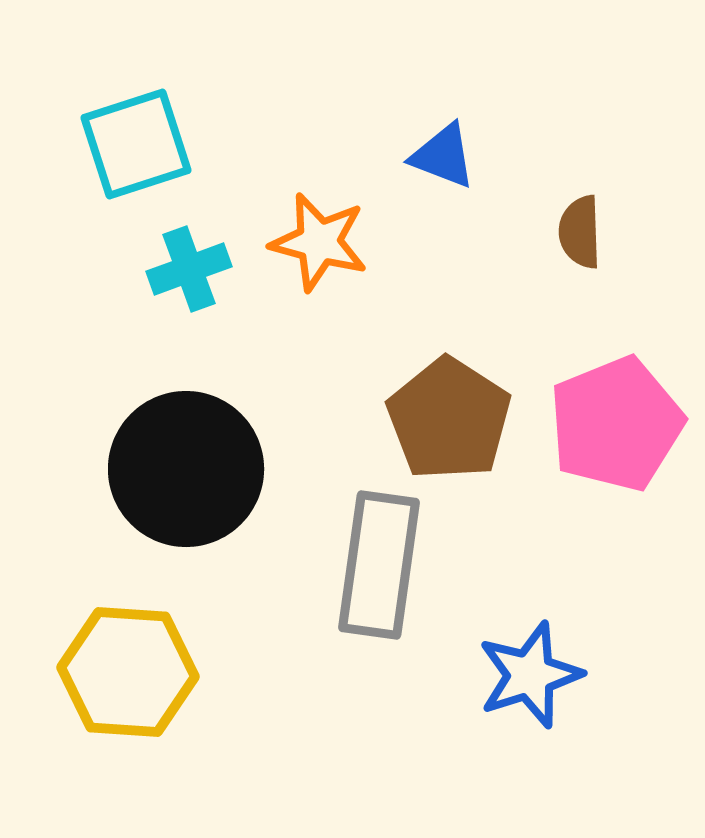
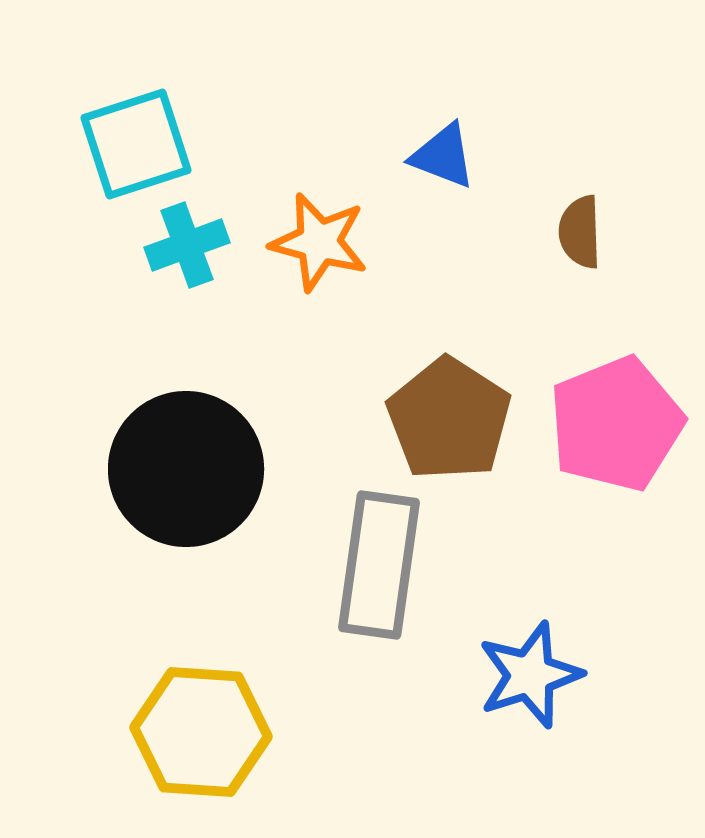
cyan cross: moved 2 px left, 24 px up
yellow hexagon: moved 73 px right, 60 px down
